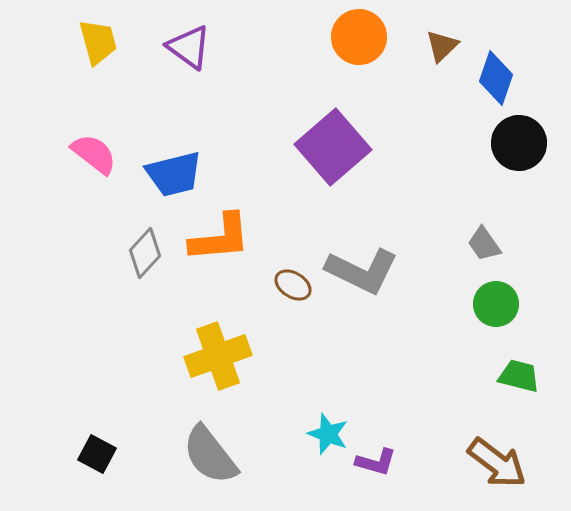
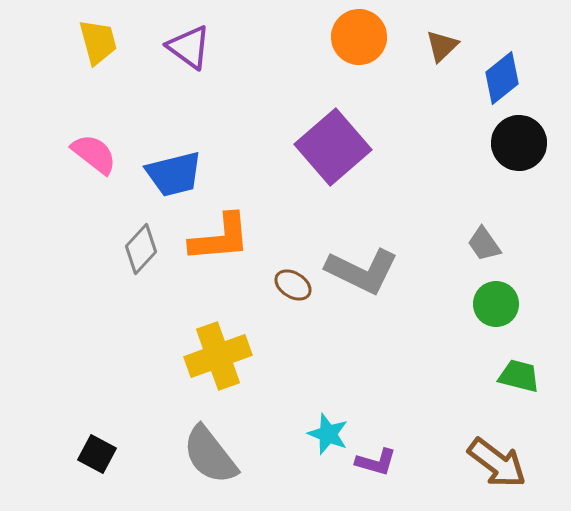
blue diamond: moved 6 px right; rotated 32 degrees clockwise
gray diamond: moved 4 px left, 4 px up
